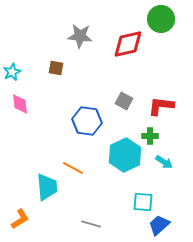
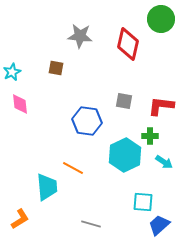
red diamond: rotated 64 degrees counterclockwise
gray square: rotated 18 degrees counterclockwise
